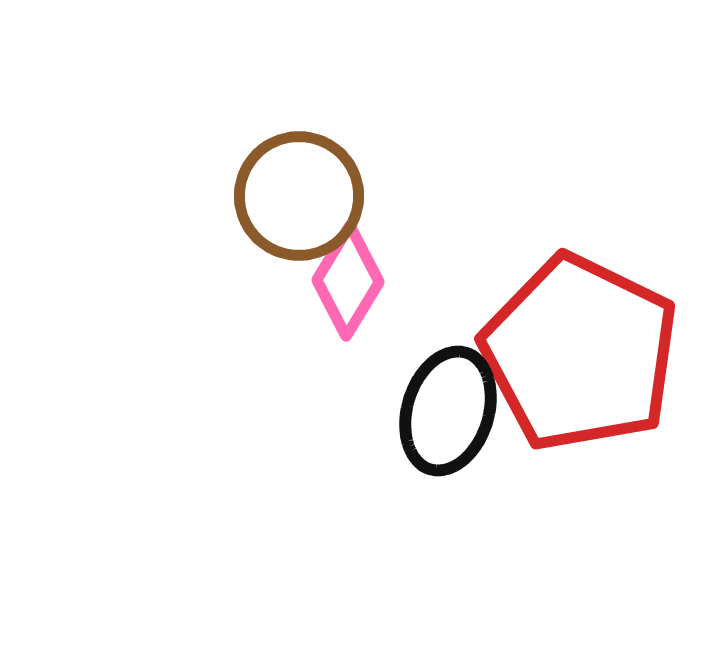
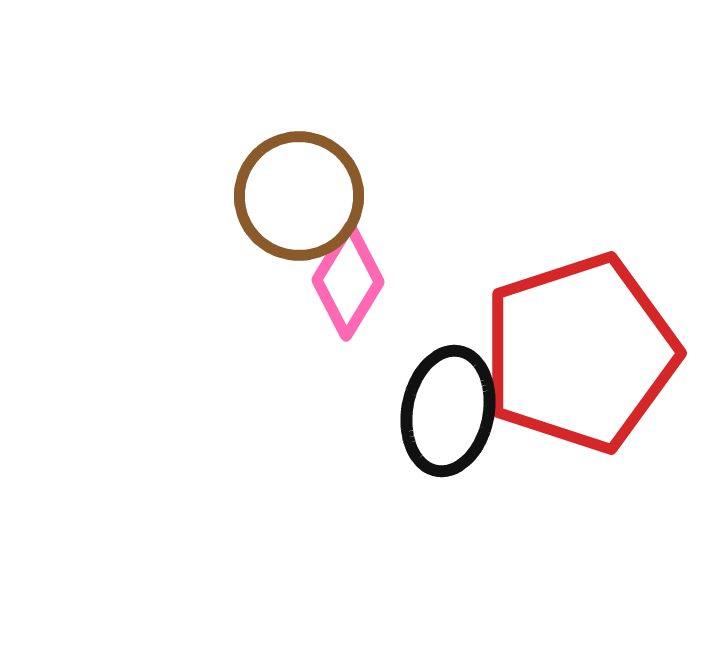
red pentagon: rotated 28 degrees clockwise
black ellipse: rotated 6 degrees counterclockwise
